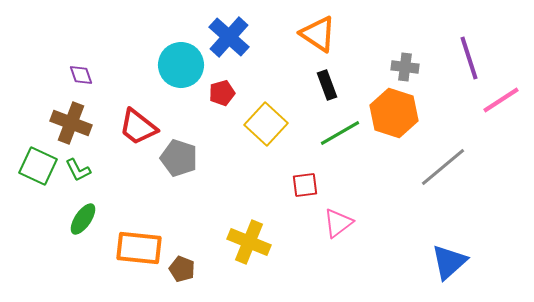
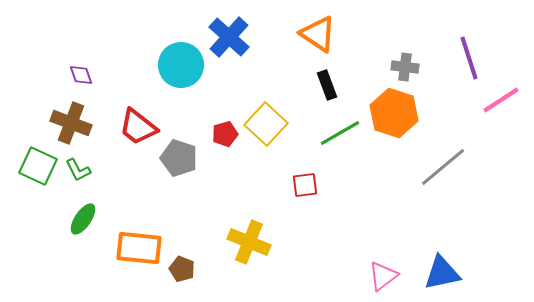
red pentagon: moved 3 px right, 41 px down
pink triangle: moved 45 px right, 53 px down
blue triangle: moved 7 px left, 11 px down; rotated 30 degrees clockwise
